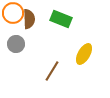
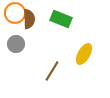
orange circle: moved 2 px right
